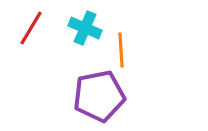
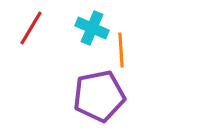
cyan cross: moved 7 px right
